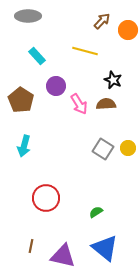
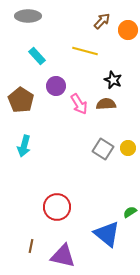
red circle: moved 11 px right, 9 px down
green semicircle: moved 34 px right
blue triangle: moved 2 px right, 14 px up
